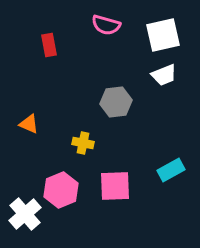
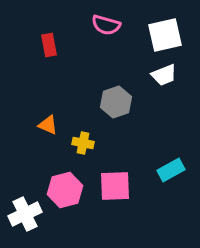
white square: moved 2 px right
gray hexagon: rotated 12 degrees counterclockwise
orange triangle: moved 19 px right, 1 px down
pink hexagon: moved 4 px right; rotated 8 degrees clockwise
white cross: rotated 16 degrees clockwise
